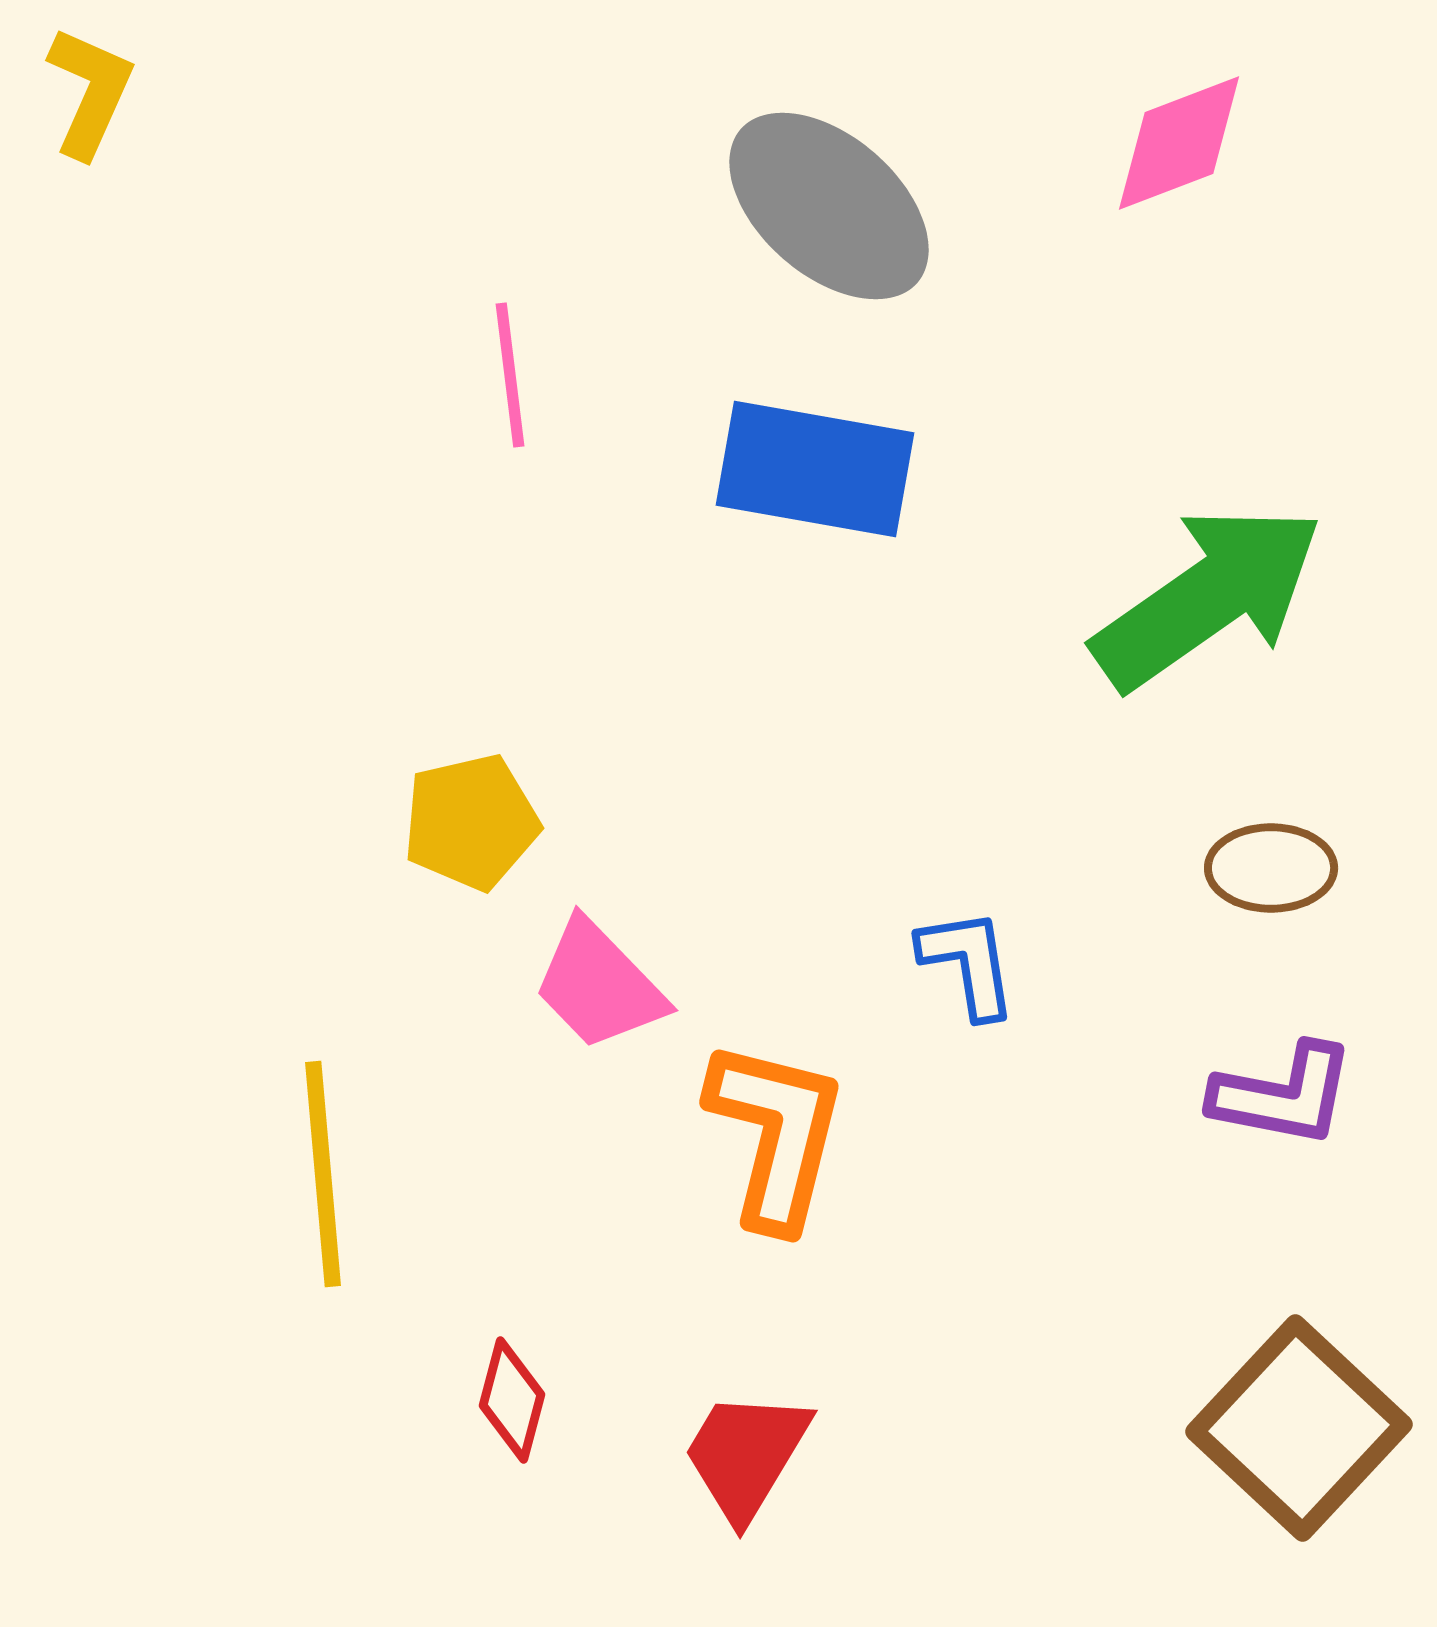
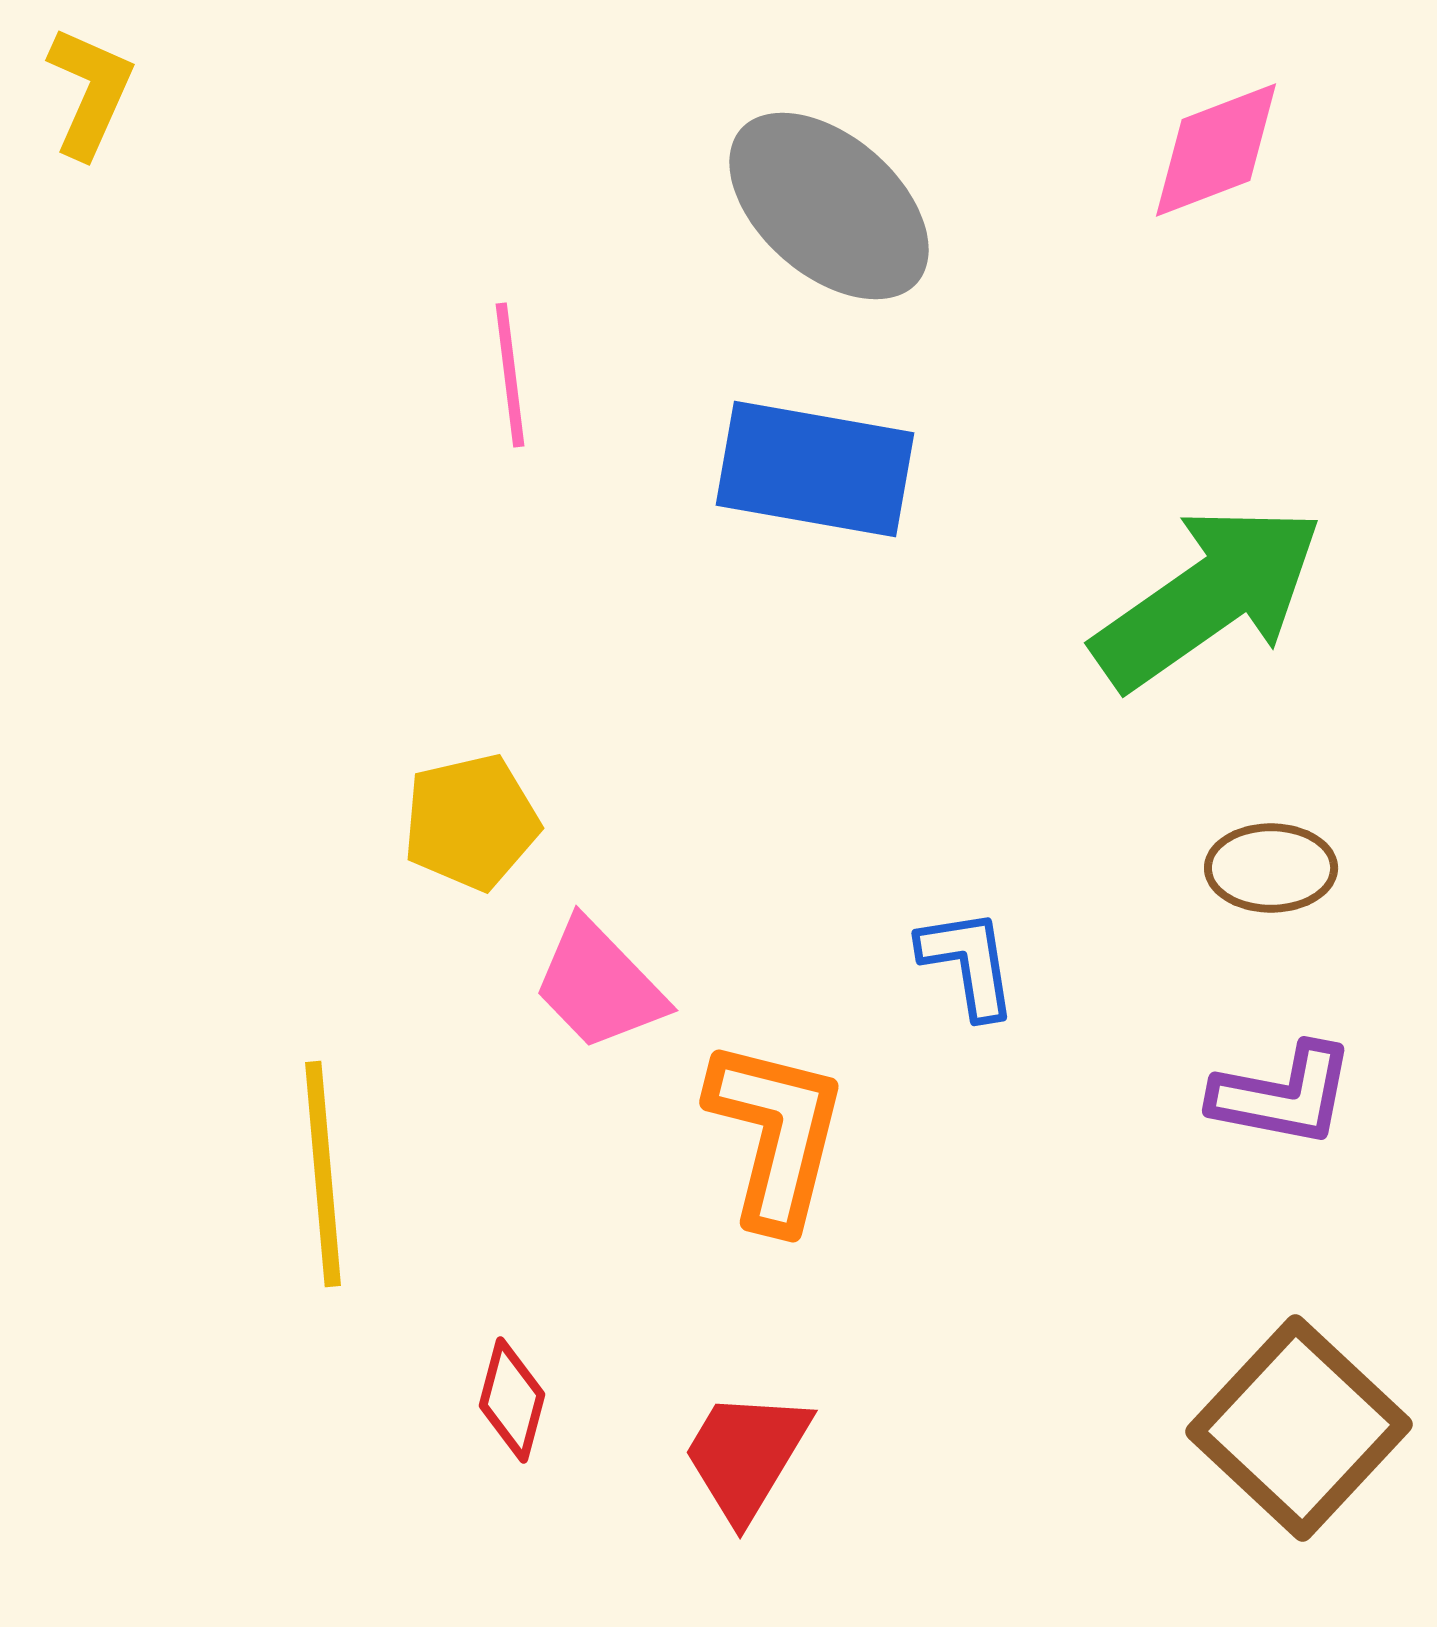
pink diamond: moved 37 px right, 7 px down
